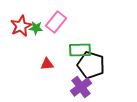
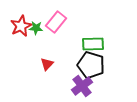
green rectangle: moved 13 px right, 6 px up
red triangle: rotated 40 degrees counterclockwise
purple cross: moved 1 px right, 1 px up
